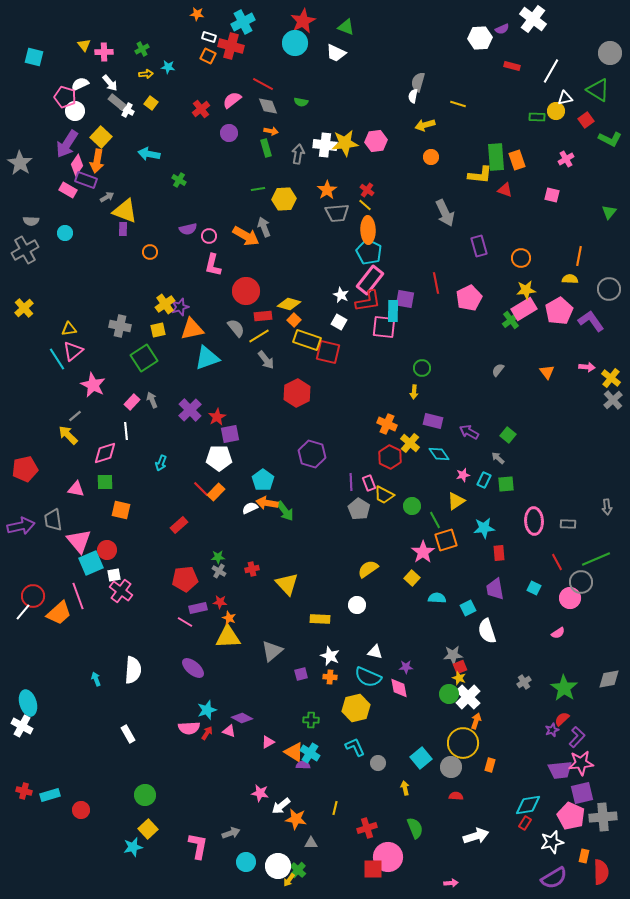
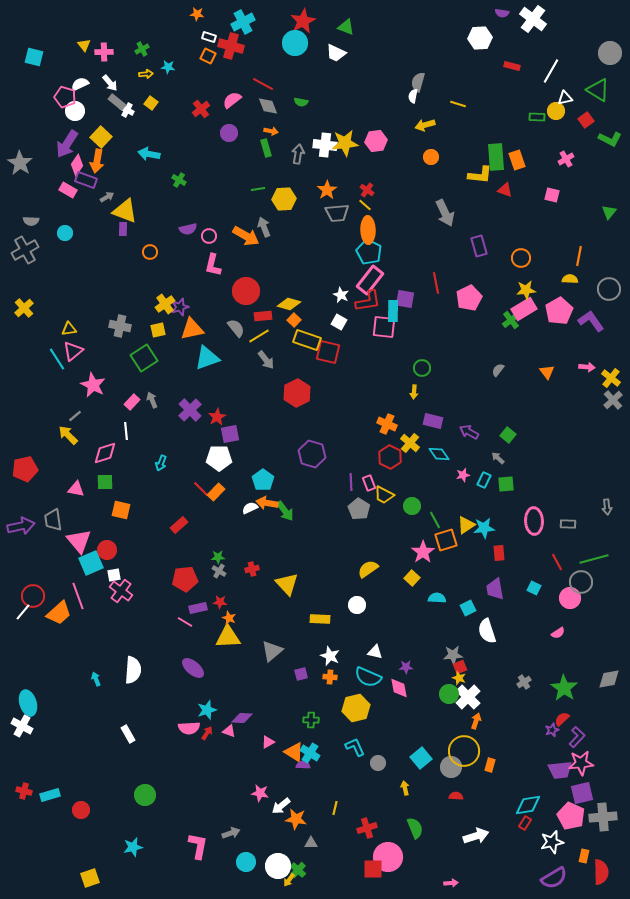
purple semicircle at (502, 29): moved 16 px up; rotated 32 degrees clockwise
yellow triangle at (456, 501): moved 10 px right, 24 px down
green line at (596, 559): moved 2 px left; rotated 8 degrees clockwise
purple diamond at (242, 718): rotated 25 degrees counterclockwise
yellow circle at (463, 743): moved 1 px right, 8 px down
yellow square at (148, 829): moved 58 px left, 49 px down; rotated 24 degrees clockwise
